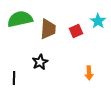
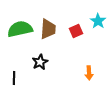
green semicircle: moved 10 px down
